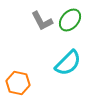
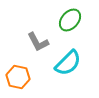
gray L-shape: moved 4 px left, 21 px down
orange hexagon: moved 6 px up
